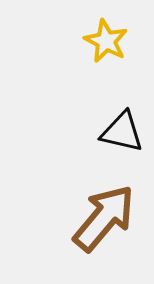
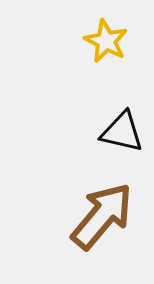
brown arrow: moved 2 px left, 2 px up
